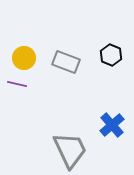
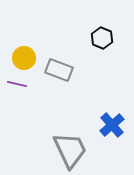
black hexagon: moved 9 px left, 17 px up
gray rectangle: moved 7 px left, 8 px down
